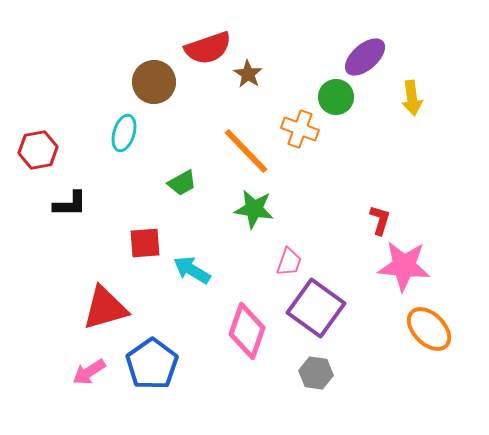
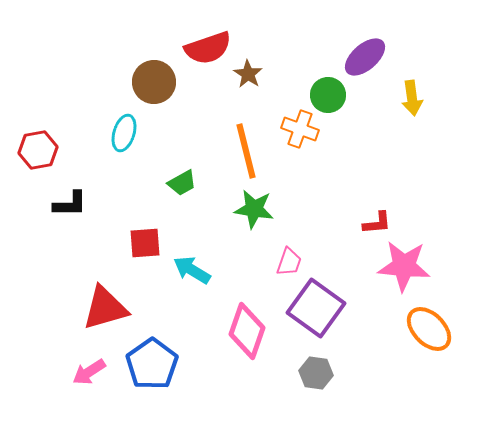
green circle: moved 8 px left, 2 px up
orange line: rotated 30 degrees clockwise
red L-shape: moved 3 px left, 3 px down; rotated 68 degrees clockwise
